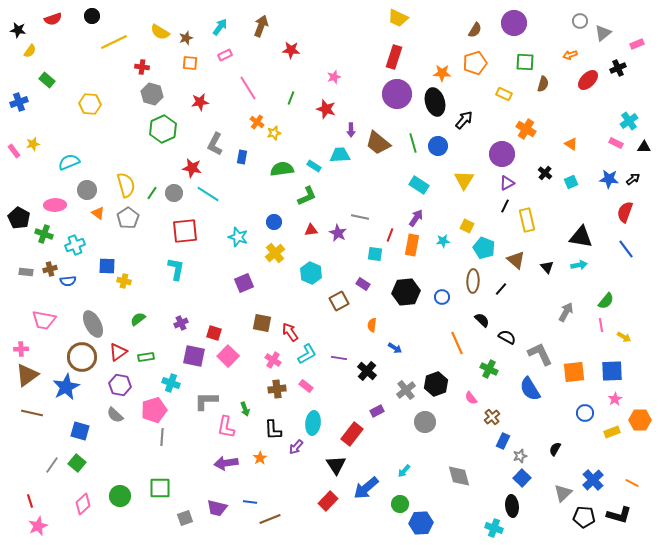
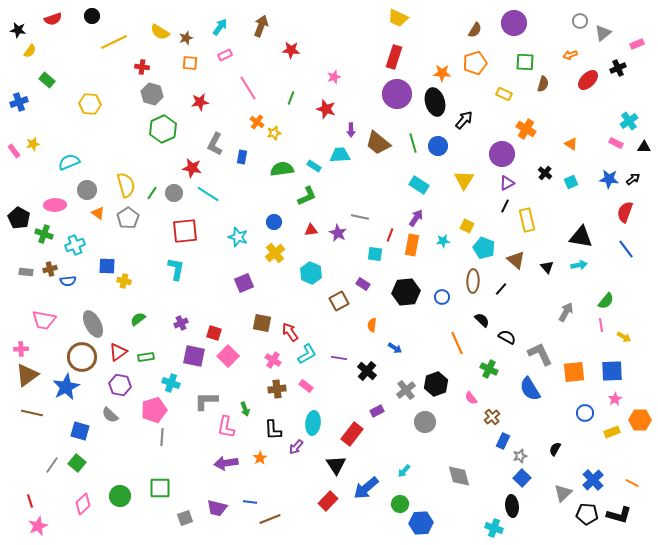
gray semicircle at (115, 415): moved 5 px left
black pentagon at (584, 517): moved 3 px right, 3 px up
